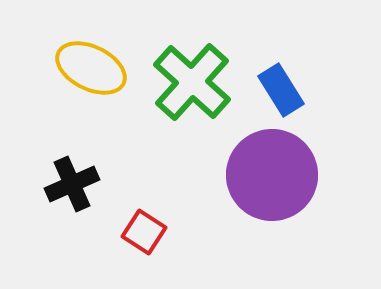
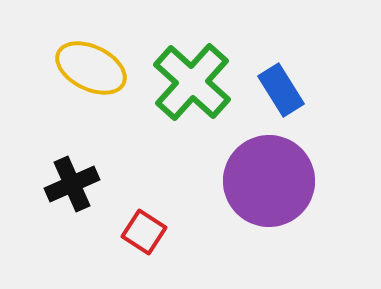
purple circle: moved 3 px left, 6 px down
